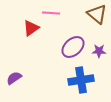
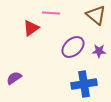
brown triangle: moved 1 px left, 1 px down
blue cross: moved 3 px right, 4 px down
